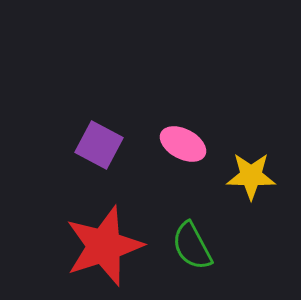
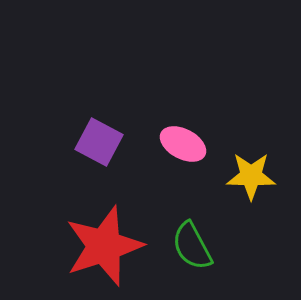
purple square: moved 3 px up
